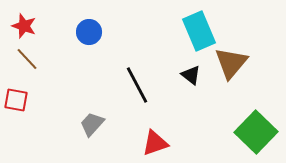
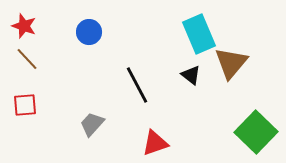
cyan rectangle: moved 3 px down
red square: moved 9 px right, 5 px down; rotated 15 degrees counterclockwise
